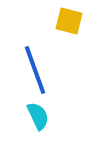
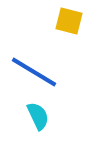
blue line: moved 1 px left, 2 px down; rotated 39 degrees counterclockwise
